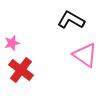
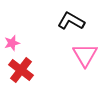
black L-shape: moved 1 px down
pink triangle: rotated 24 degrees clockwise
